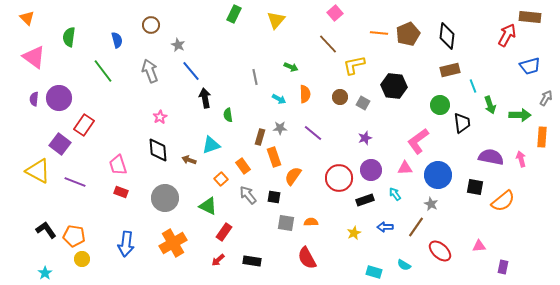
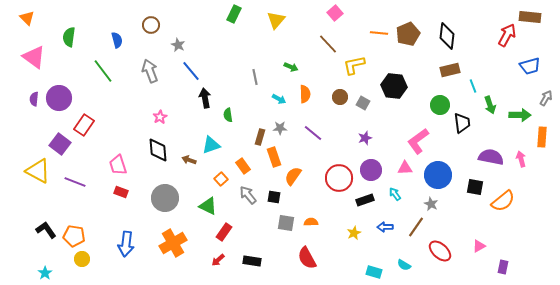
pink triangle at (479, 246): rotated 24 degrees counterclockwise
